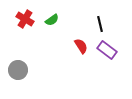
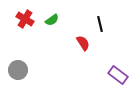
red semicircle: moved 2 px right, 3 px up
purple rectangle: moved 11 px right, 25 px down
